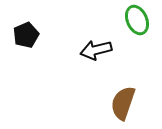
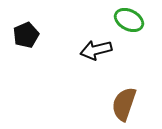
green ellipse: moved 8 px left; rotated 40 degrees counterclockwise
brown semicircle: moved 1 px right, 1 px down
